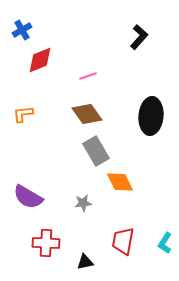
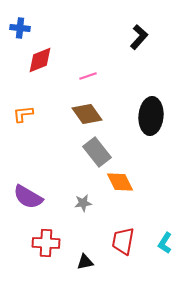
blue cross: moved 2 px left, 2 px up; rotated 36 degrees clockwise
gray rectangle: moved 1 px right, 1 px down; rotated 8 degrees counterclockwise
